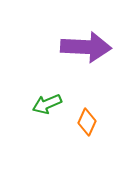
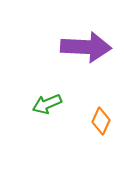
orange diamond: moved 14 px right, 1 px up
